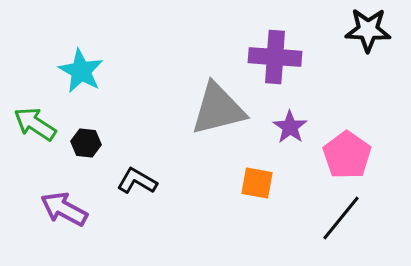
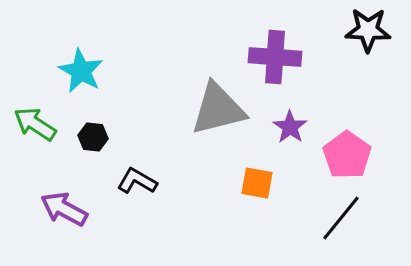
black hexagon: moved 7 px right, 6 px up
